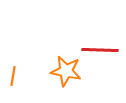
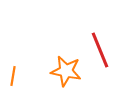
red line: rotated 66 degrees clockwise
